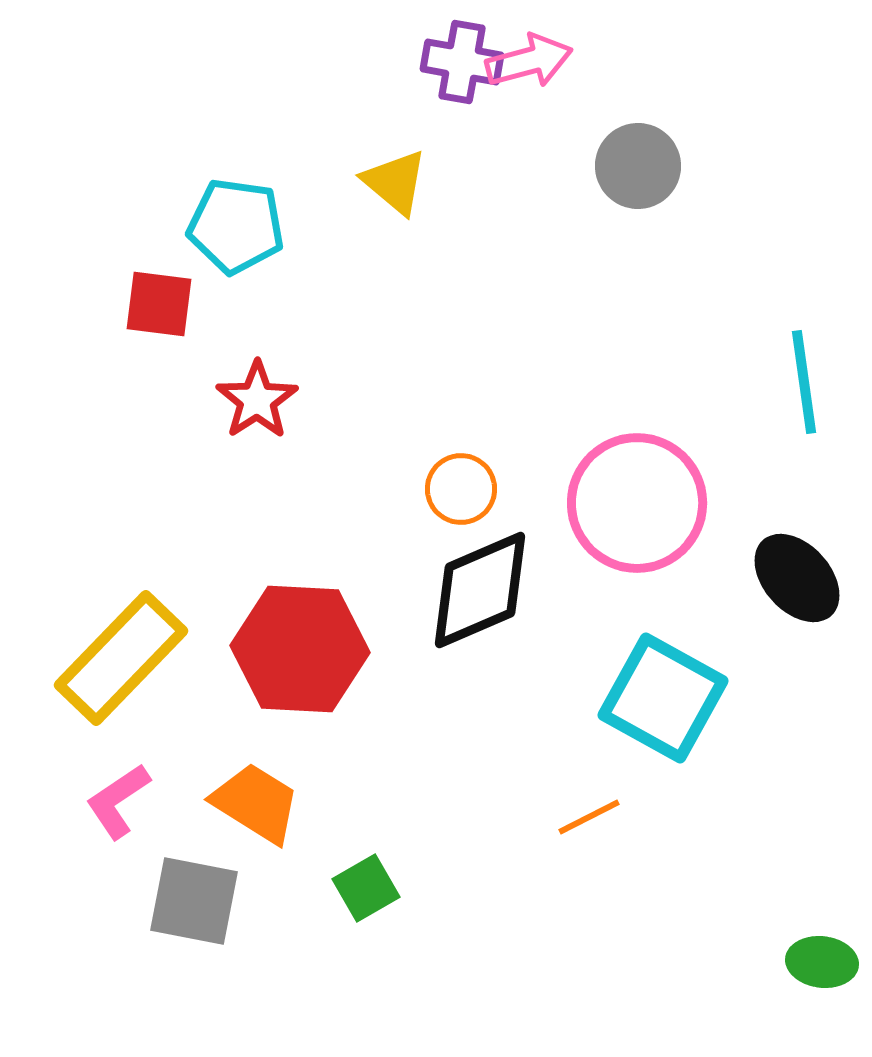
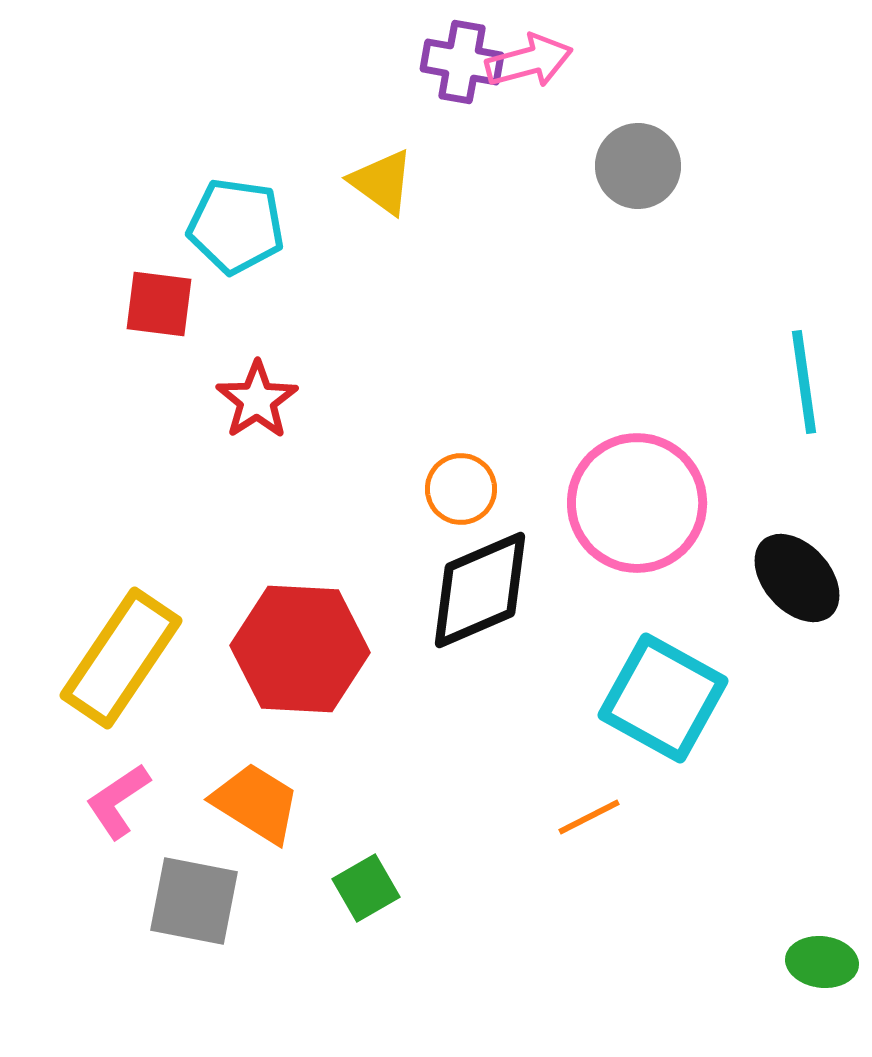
yellow triangle: moved 13 px left; rotated 4 degrees counterclockwise
yellow rectangle: rotated 10 degrees counterclockwise
